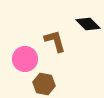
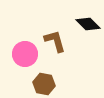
pink circle: moved 5 px up
